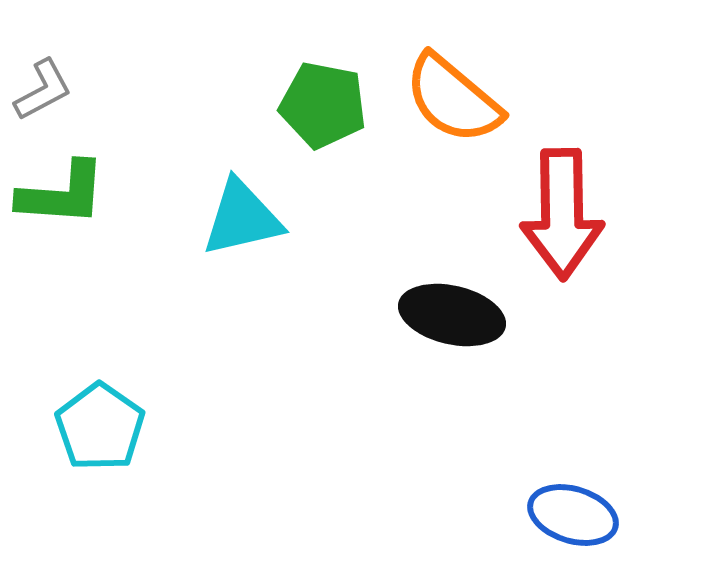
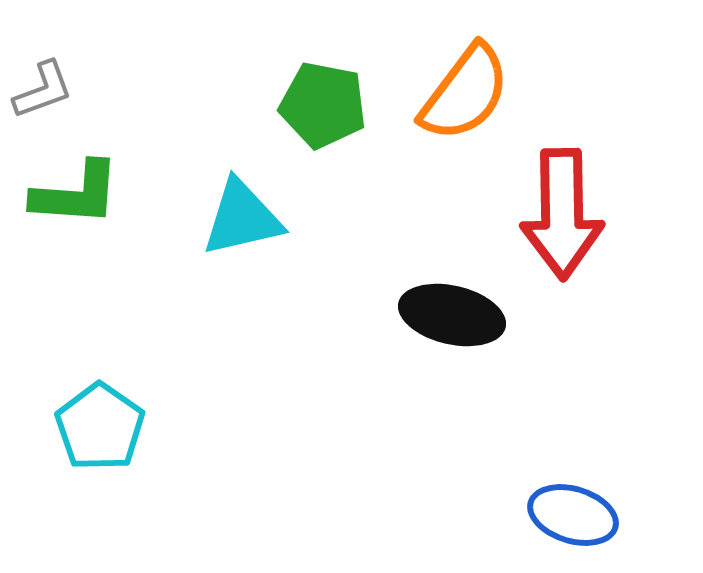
gray L-shape: rotated 8 degrees clockwise
orange semicircle: moved 12 px right, 6 px up; rotated 93 degrees counterclockwise
green L-shape: moved 14 px right
